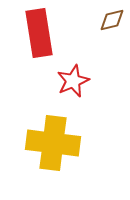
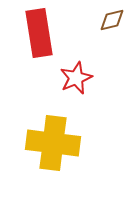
red star: moved 3 px right, 3 px up
